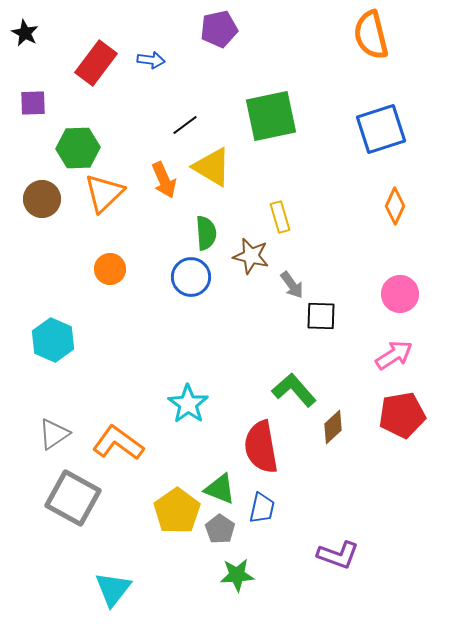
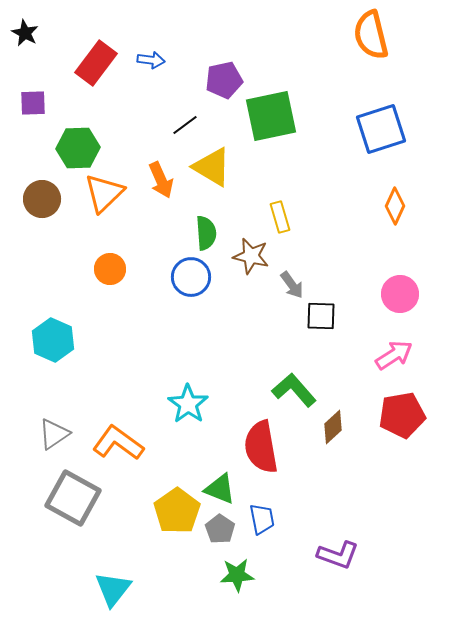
purple pentagon: moved 5 px right, 51 px down
orange arrow: moved 3 px left
blue trapezoid: moved 11 px down; rotated 24 degrees counterclockwise
